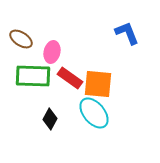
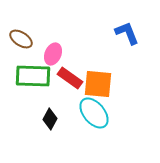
pink ellipse: moved 1 px right, 2 px down; rotated 10 degrees clockwise
